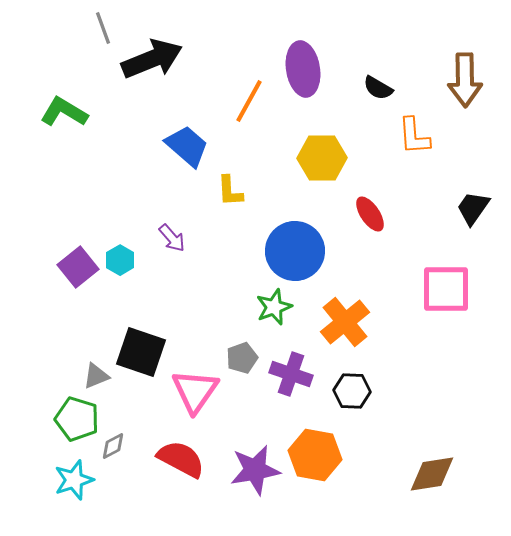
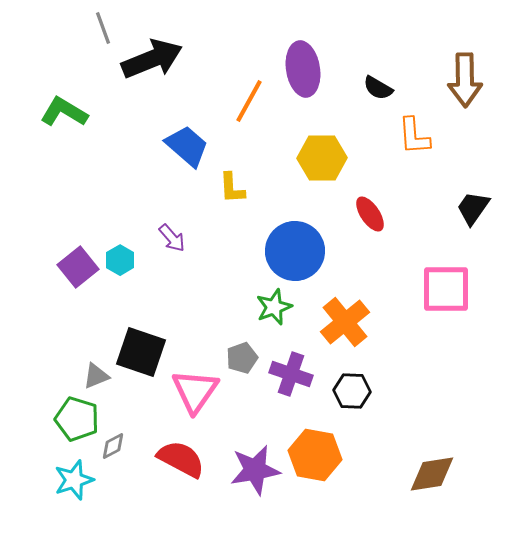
yellow L-shape: moved 2 px right, 3 px up
